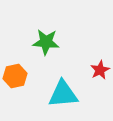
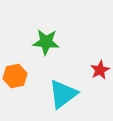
cyan triangle: rotated 32 degrees counterclockwise
